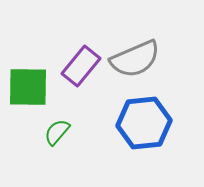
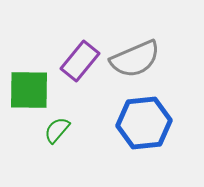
purple rectangle: moved 1 px left, 5 px up
green square: moved 1 px right, 3 px down
green semicircle: moved 2 px up
